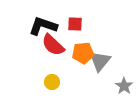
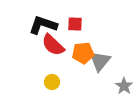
black L-shape: moved 1 px up
